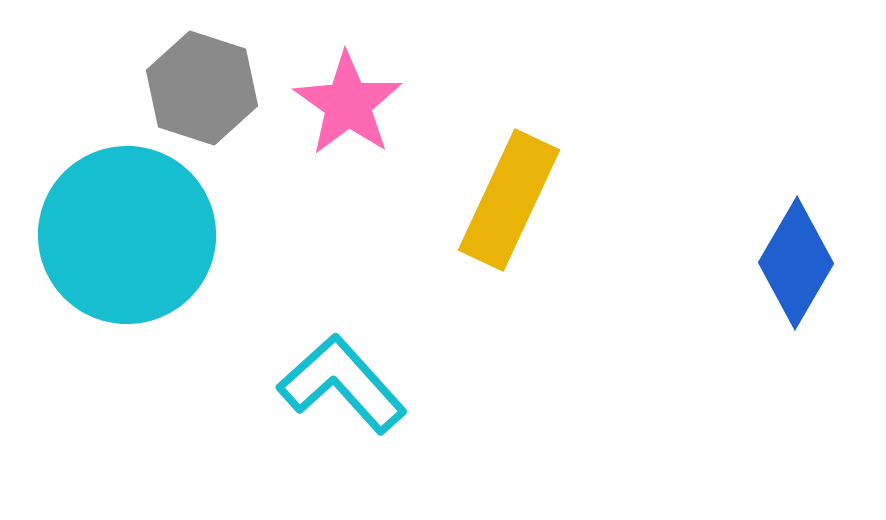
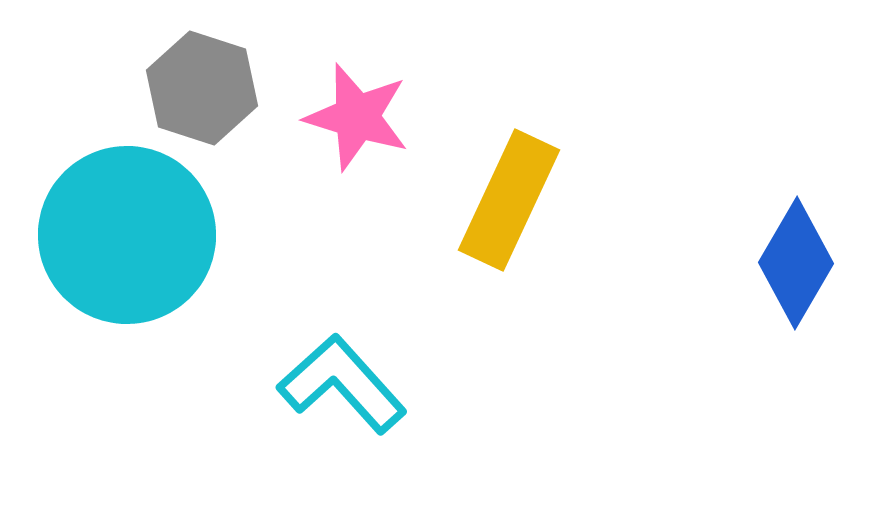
pink star: moved 9 px right, 13 px down; rotated 18 degrees counterclockwise
